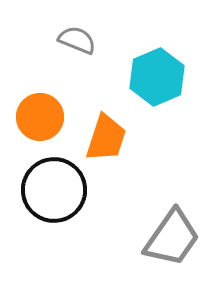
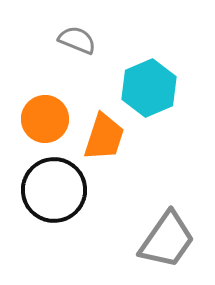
cyan hexagon: moved 8 px left, 11 px down
orange circle: moved 5 px right, 2 px down
orange trapezoid: moved 2 px left, 1 px up
gray trapezoid: moved 5 px left, 2 px down
